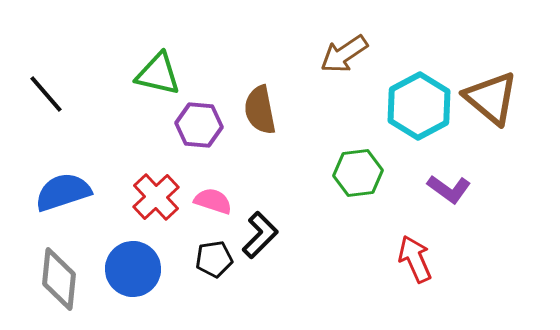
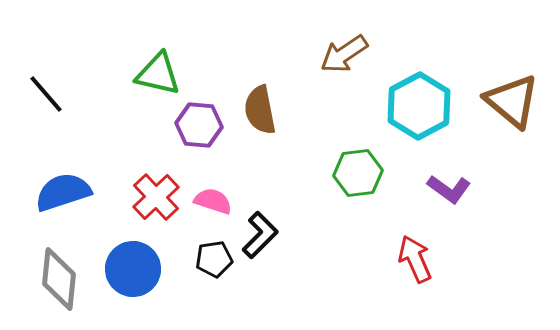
brown triangle: moved 21 px right, 3 px down
